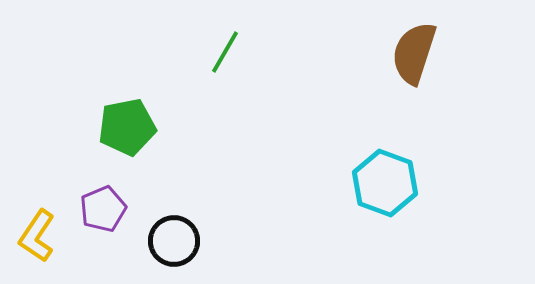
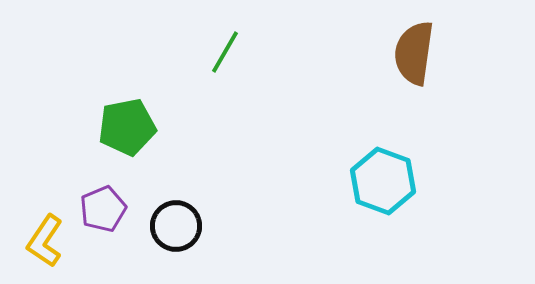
brown semicircle: rotated 10 degrees counterclockwise
cyan hexagon: moved 2 px left, 2 px up
yellow L-shape: moved 8 px right, 5 px down
black circle: moved 2 px right, 15 px up
